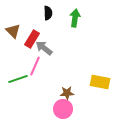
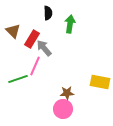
green arrow: moved 5 px left, 6 px down
gray arrow: rotated 12 degrees clockwise
